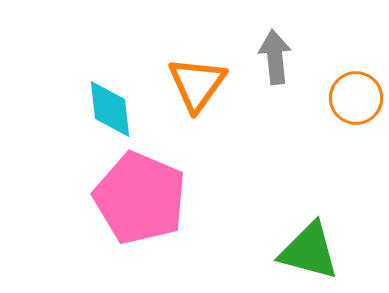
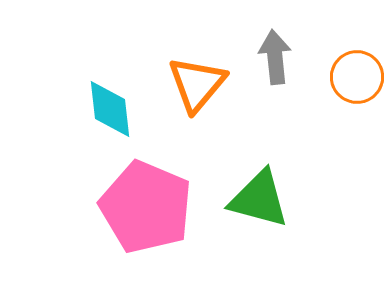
orange triangle: rotated 4 degrees clockwise
orange circle: moved 1 px right, 21 px up
pink pentagon: moved 6 px right, 9 px down
green triangle: moved 50 px left, 52 px up
